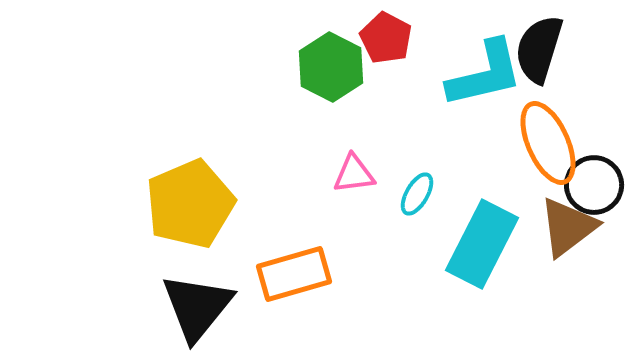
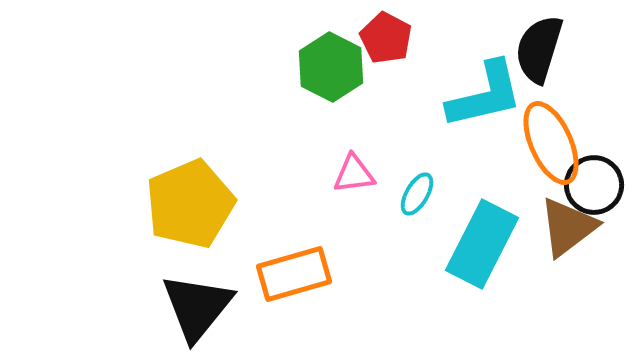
cyan L-shape: moved 21 px down
orange ellipse: moved 3 px right
